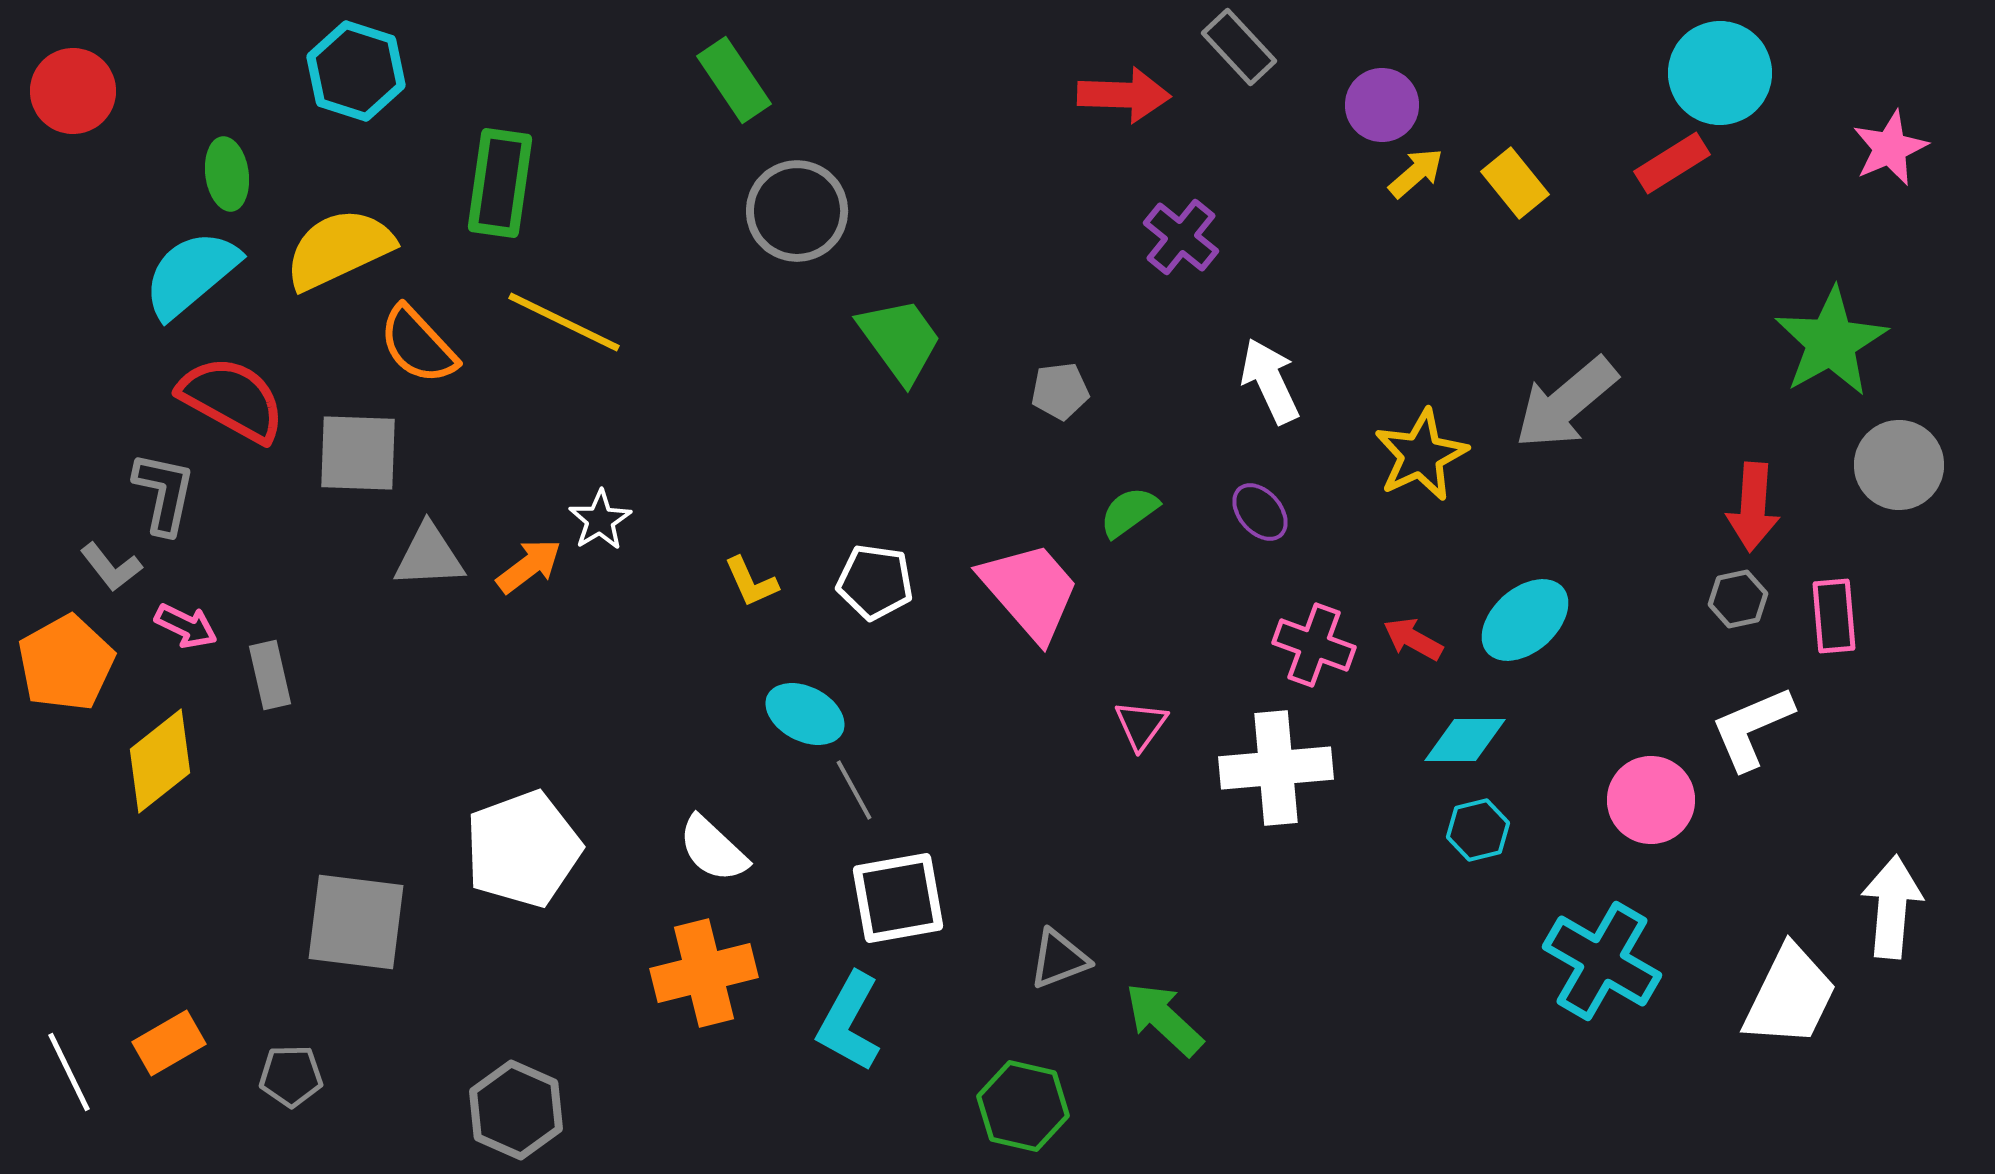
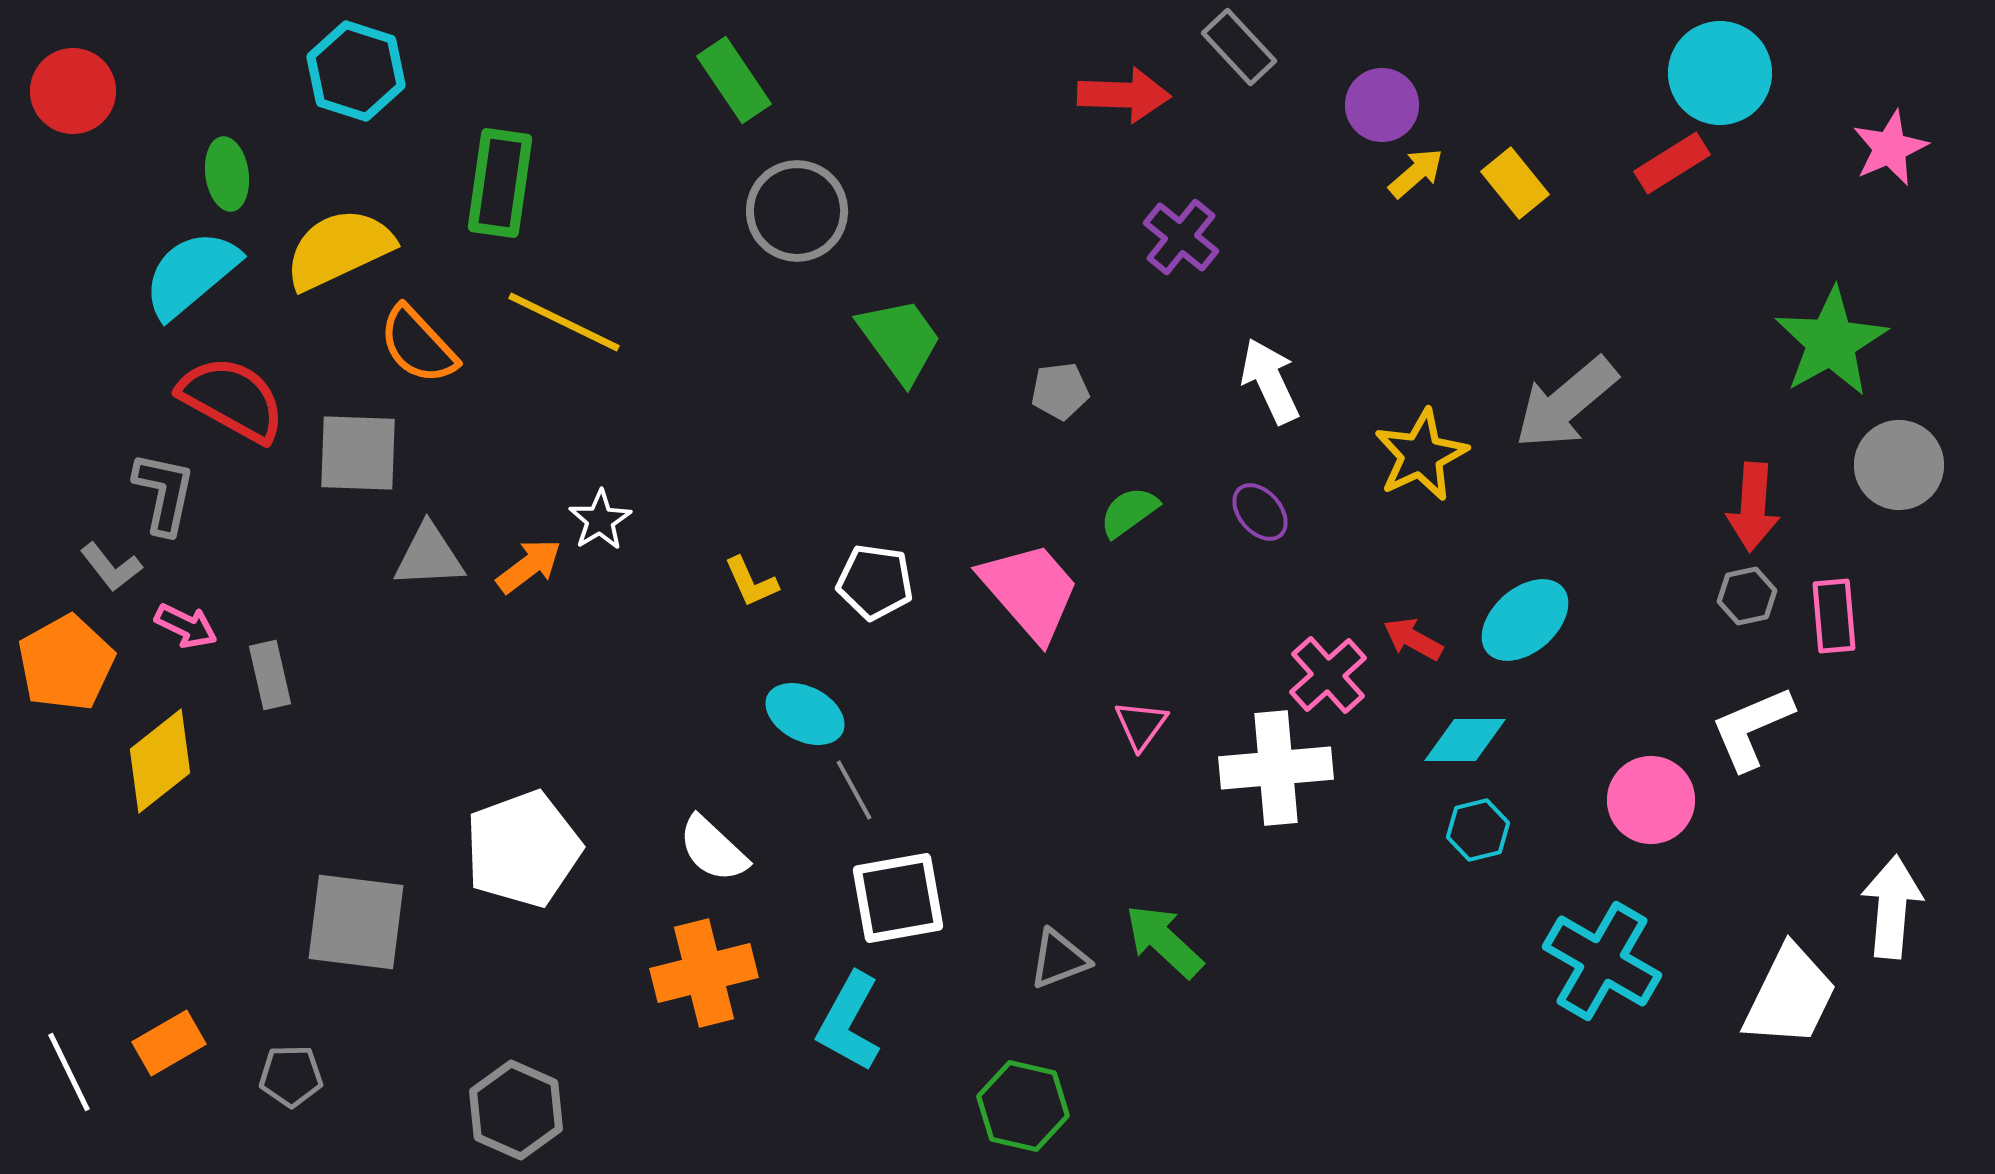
gray hexagon at (1738, 599): moved 9 px right, 3 px up
pink cross at (1314, 645): moved 14 px right, 30 px down; rotated 28 degrees clockwise
green arrow at (1164, 1019): moved 78 px up
